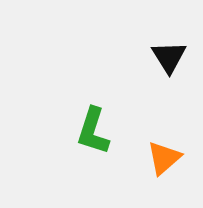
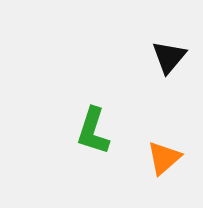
black triangle: rotated 12 degrees clockwise
